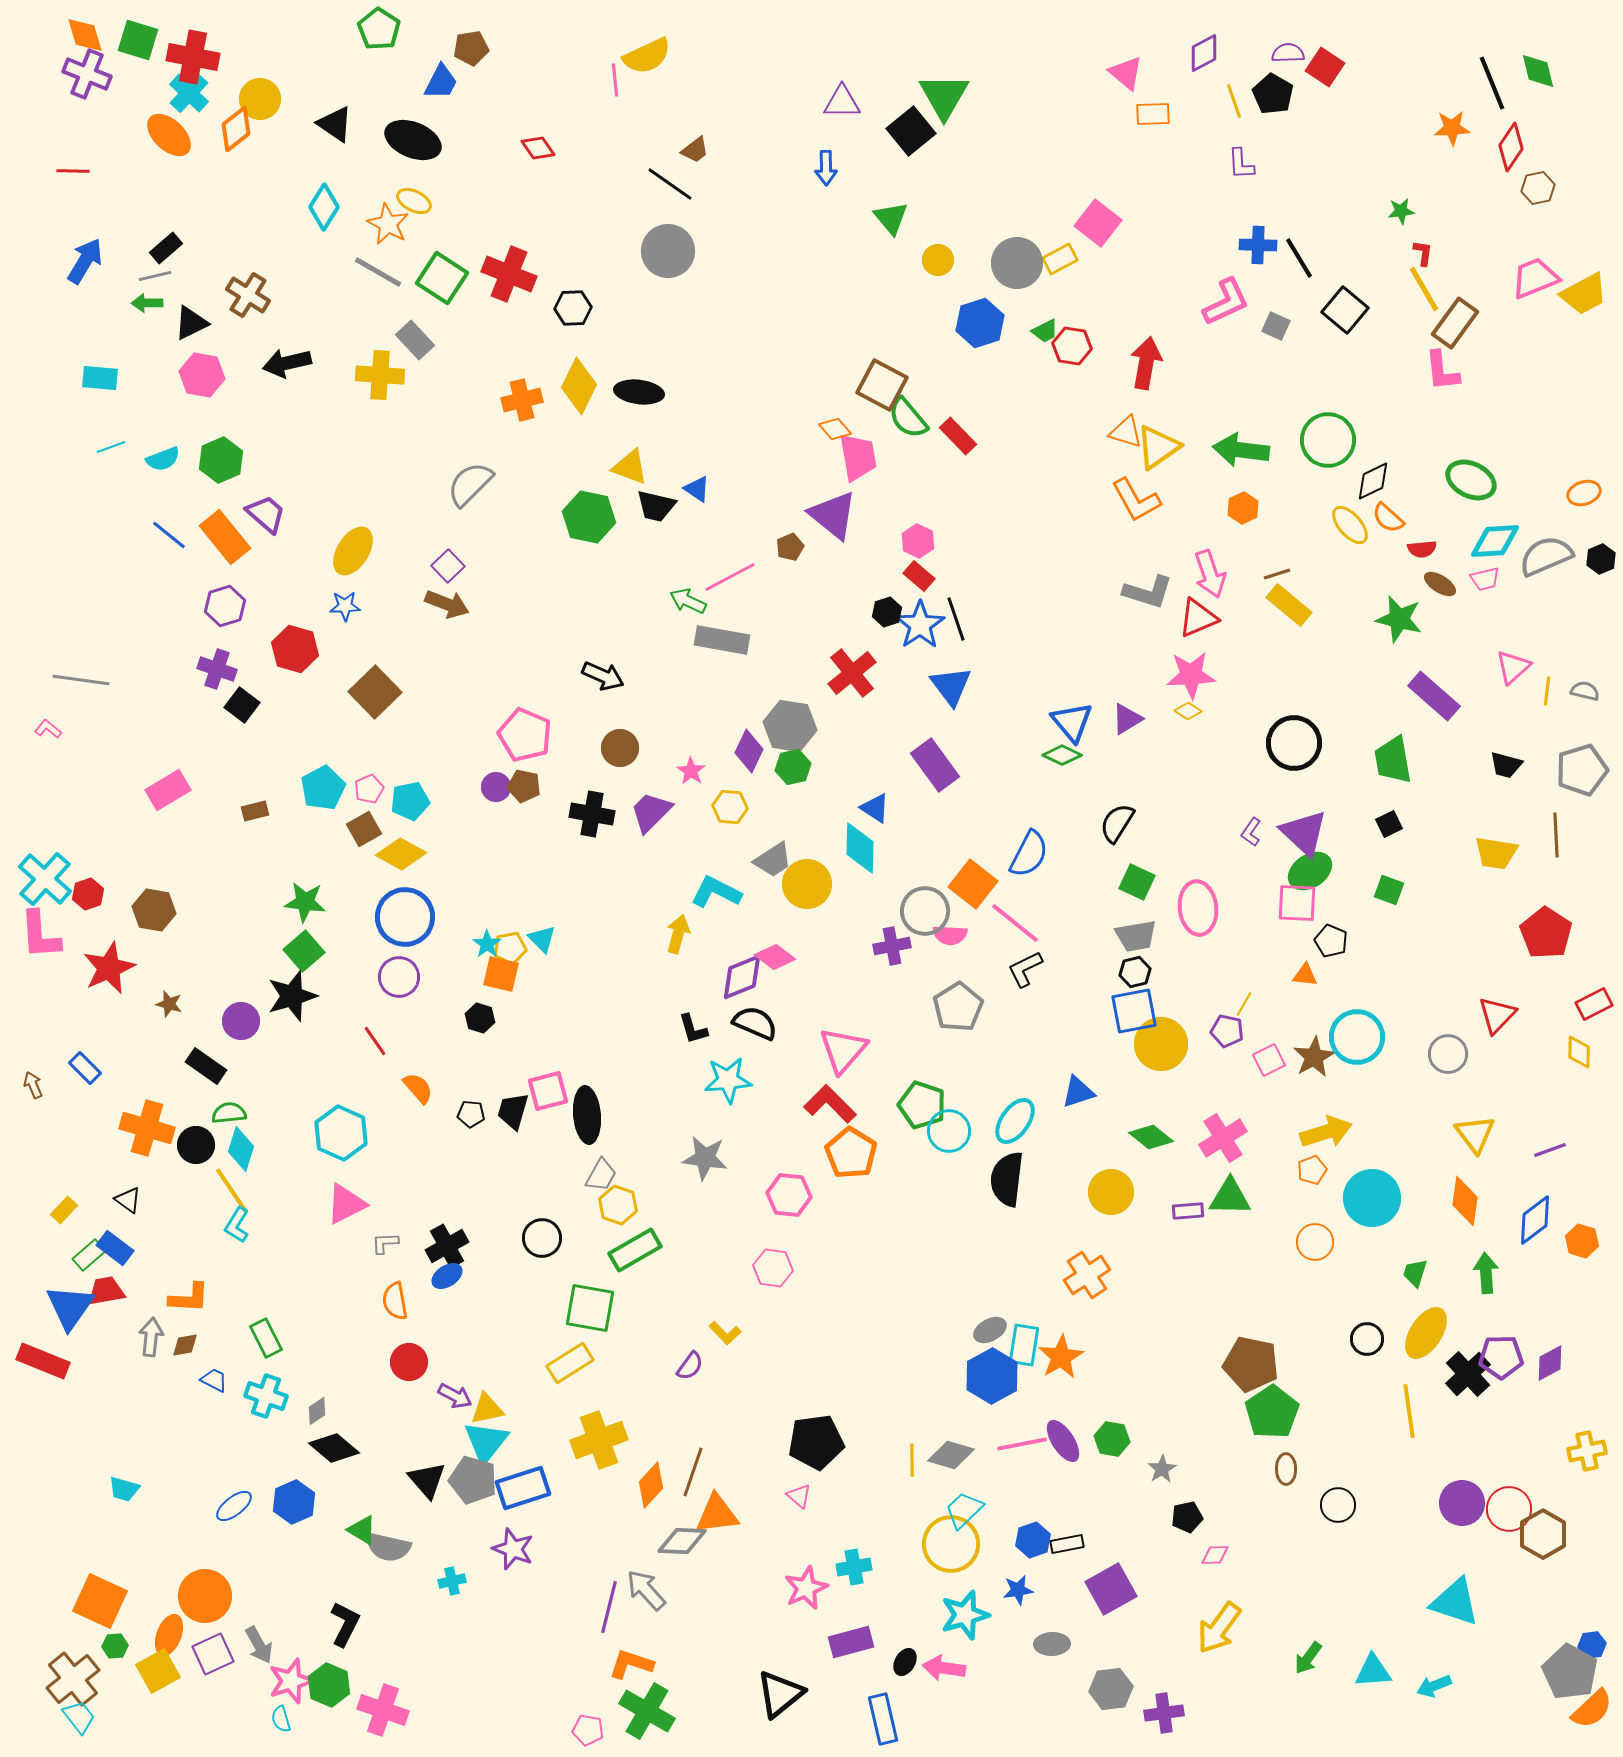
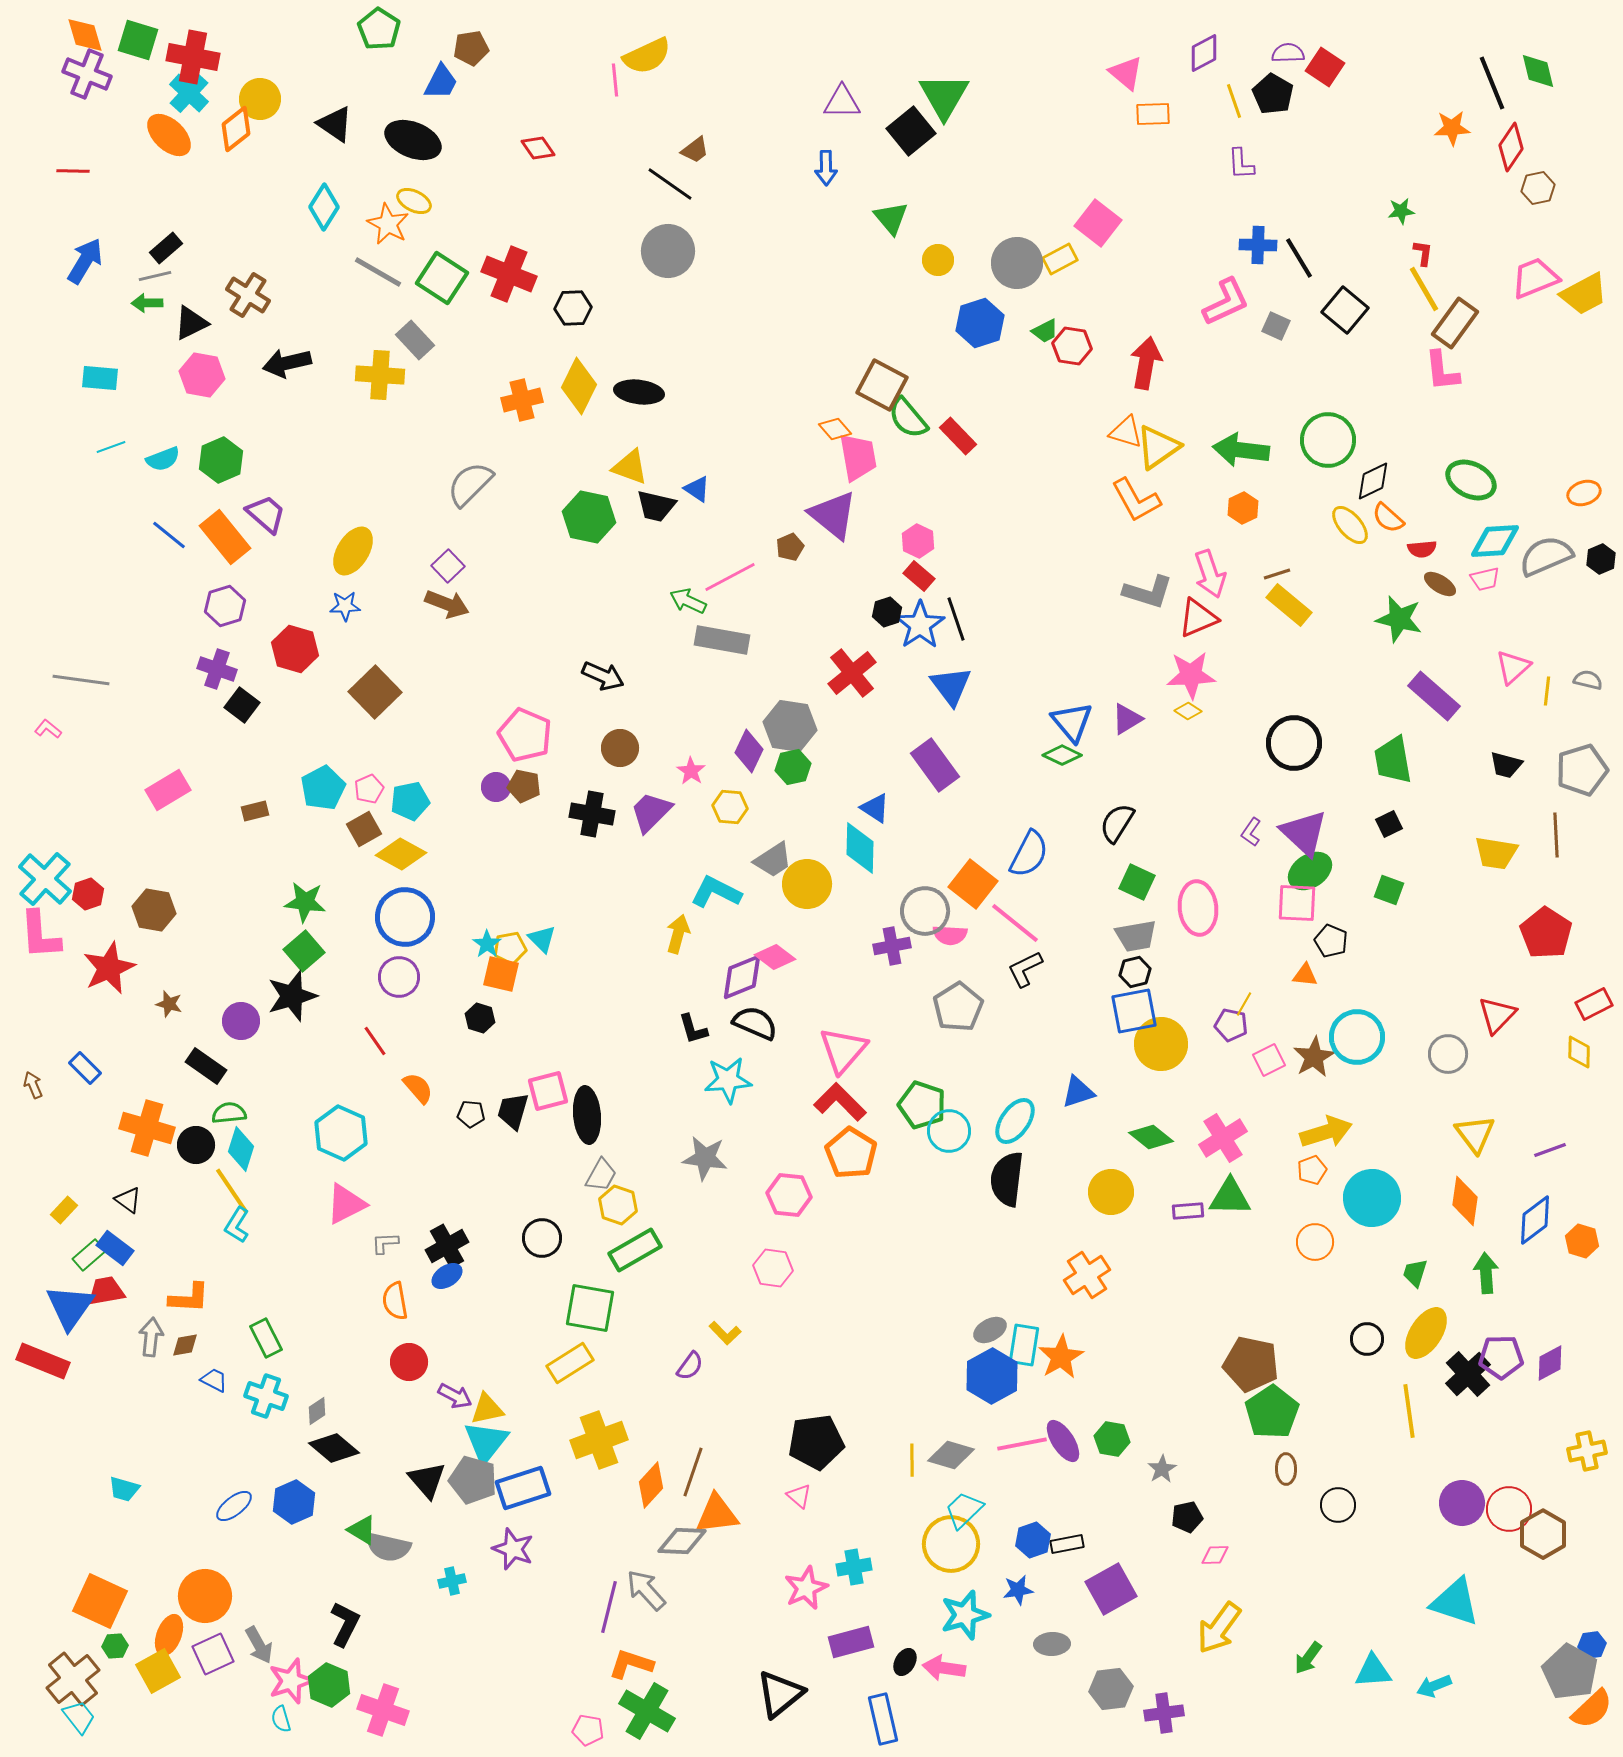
gray semicircle at (1585, 691): moved 3 px right, 11 px up
purple pentagon at (1227, 1031): moved 4 px right, 6 px up
red L-shape at (830, 1104): moved 10 px right, 2 px up
